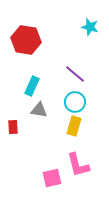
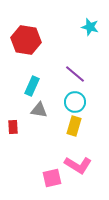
pink L-shape: rotated 44 degrees counterclockwise
